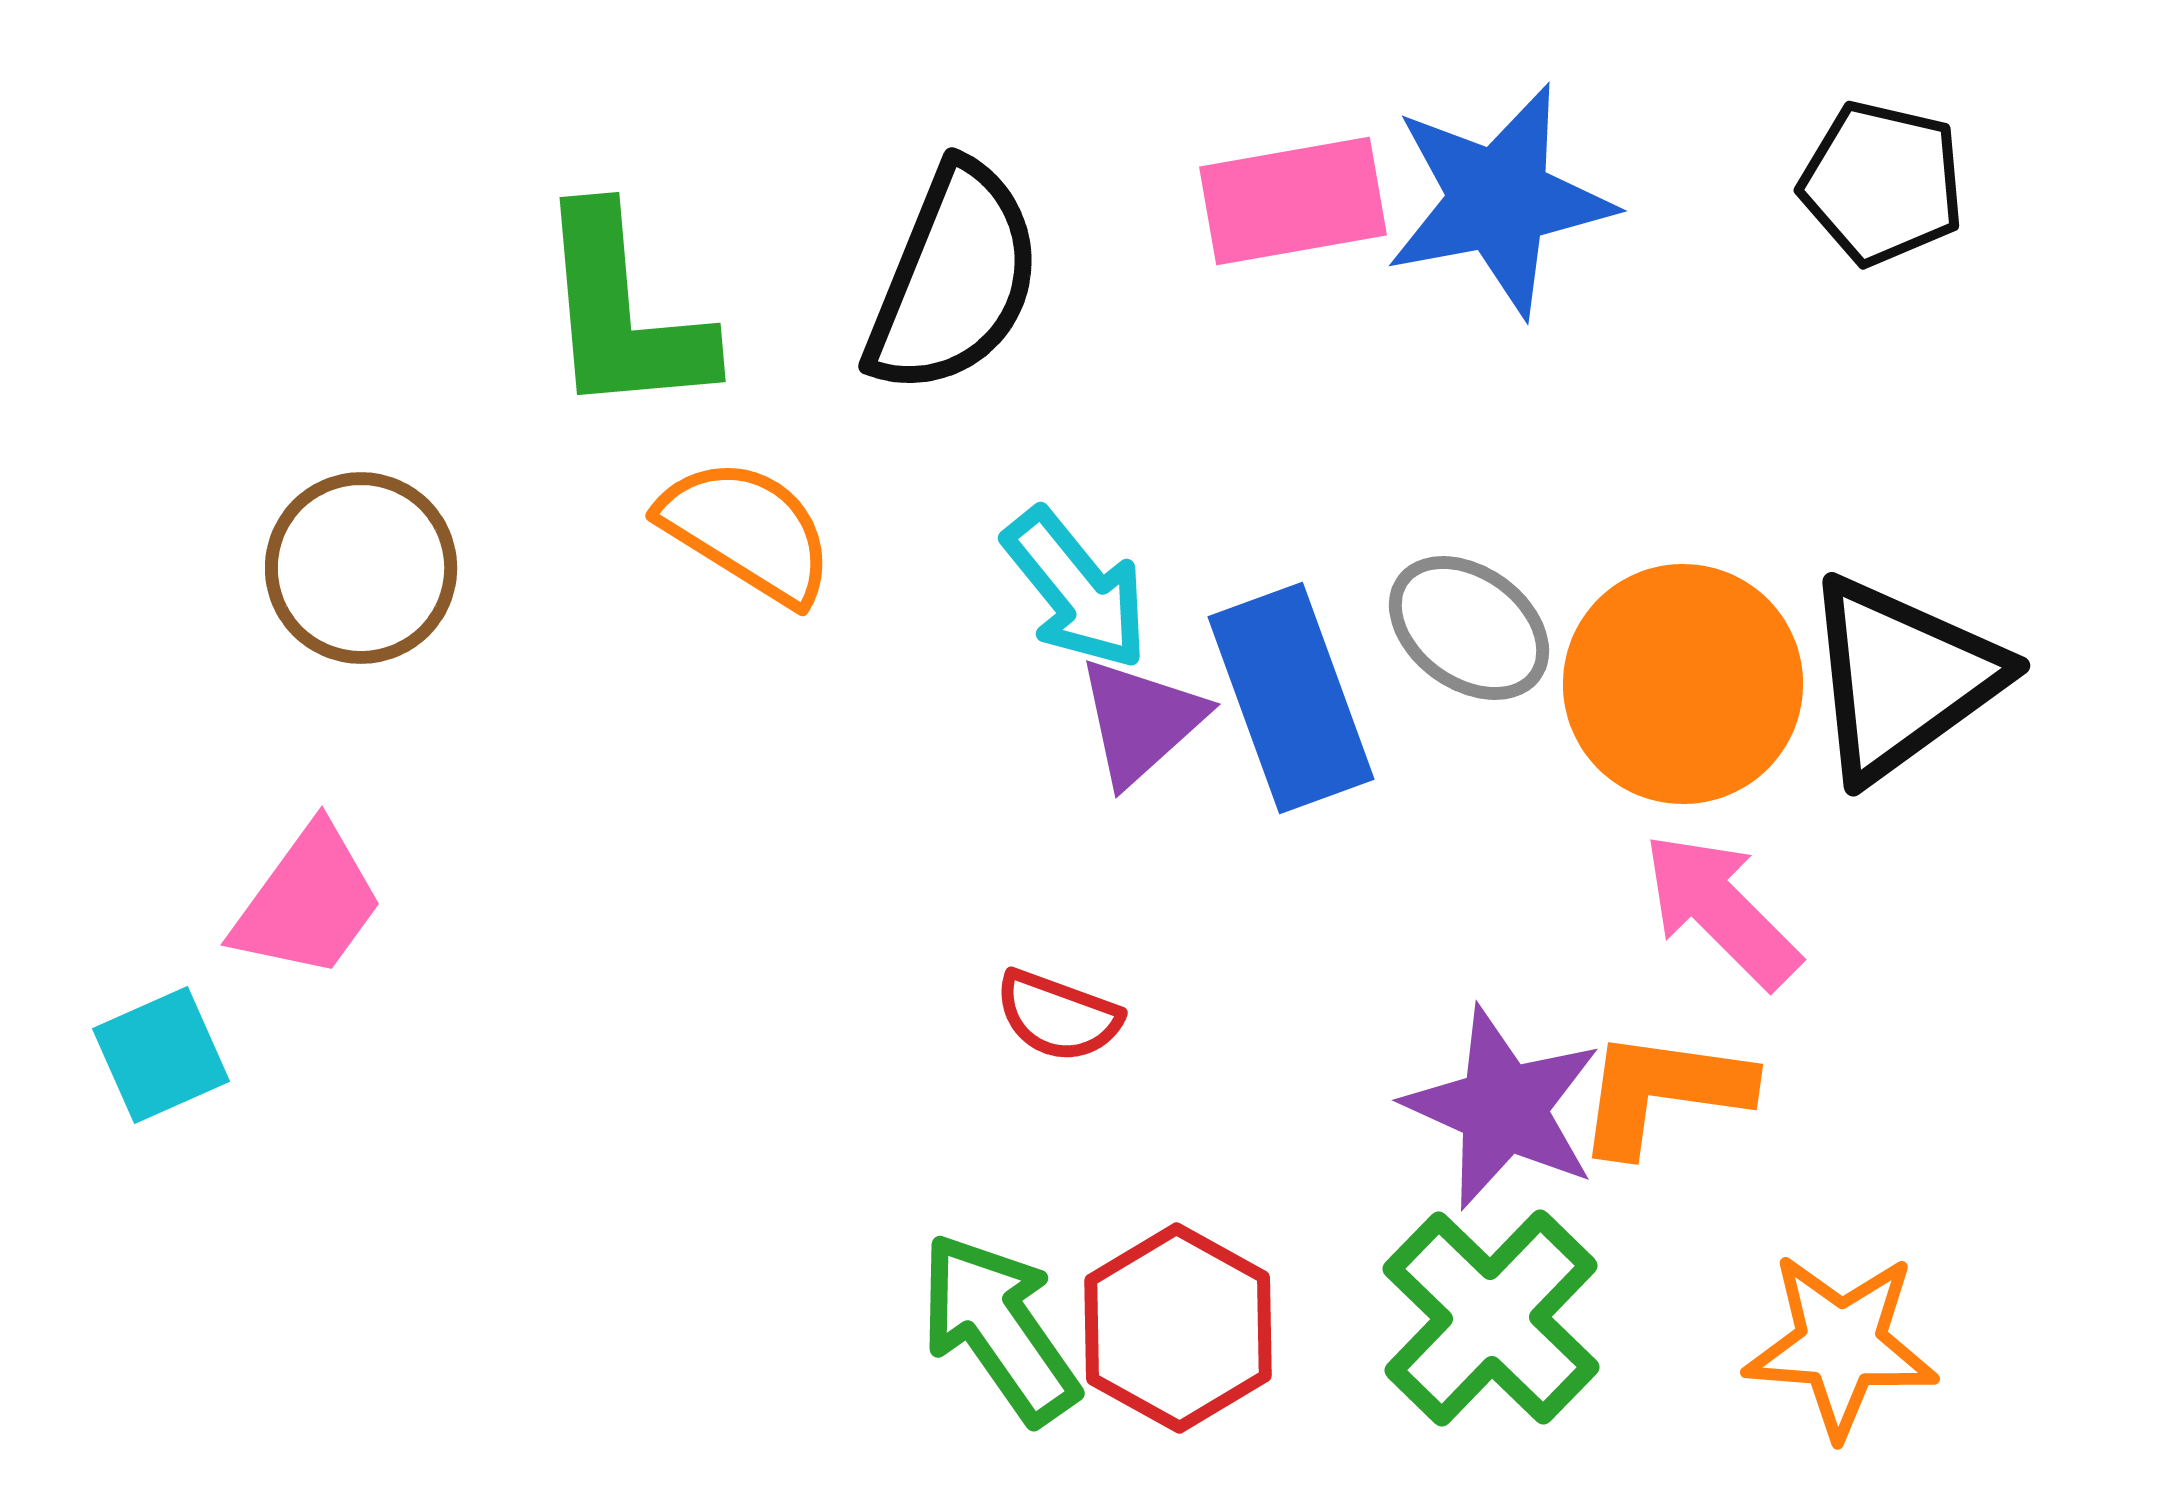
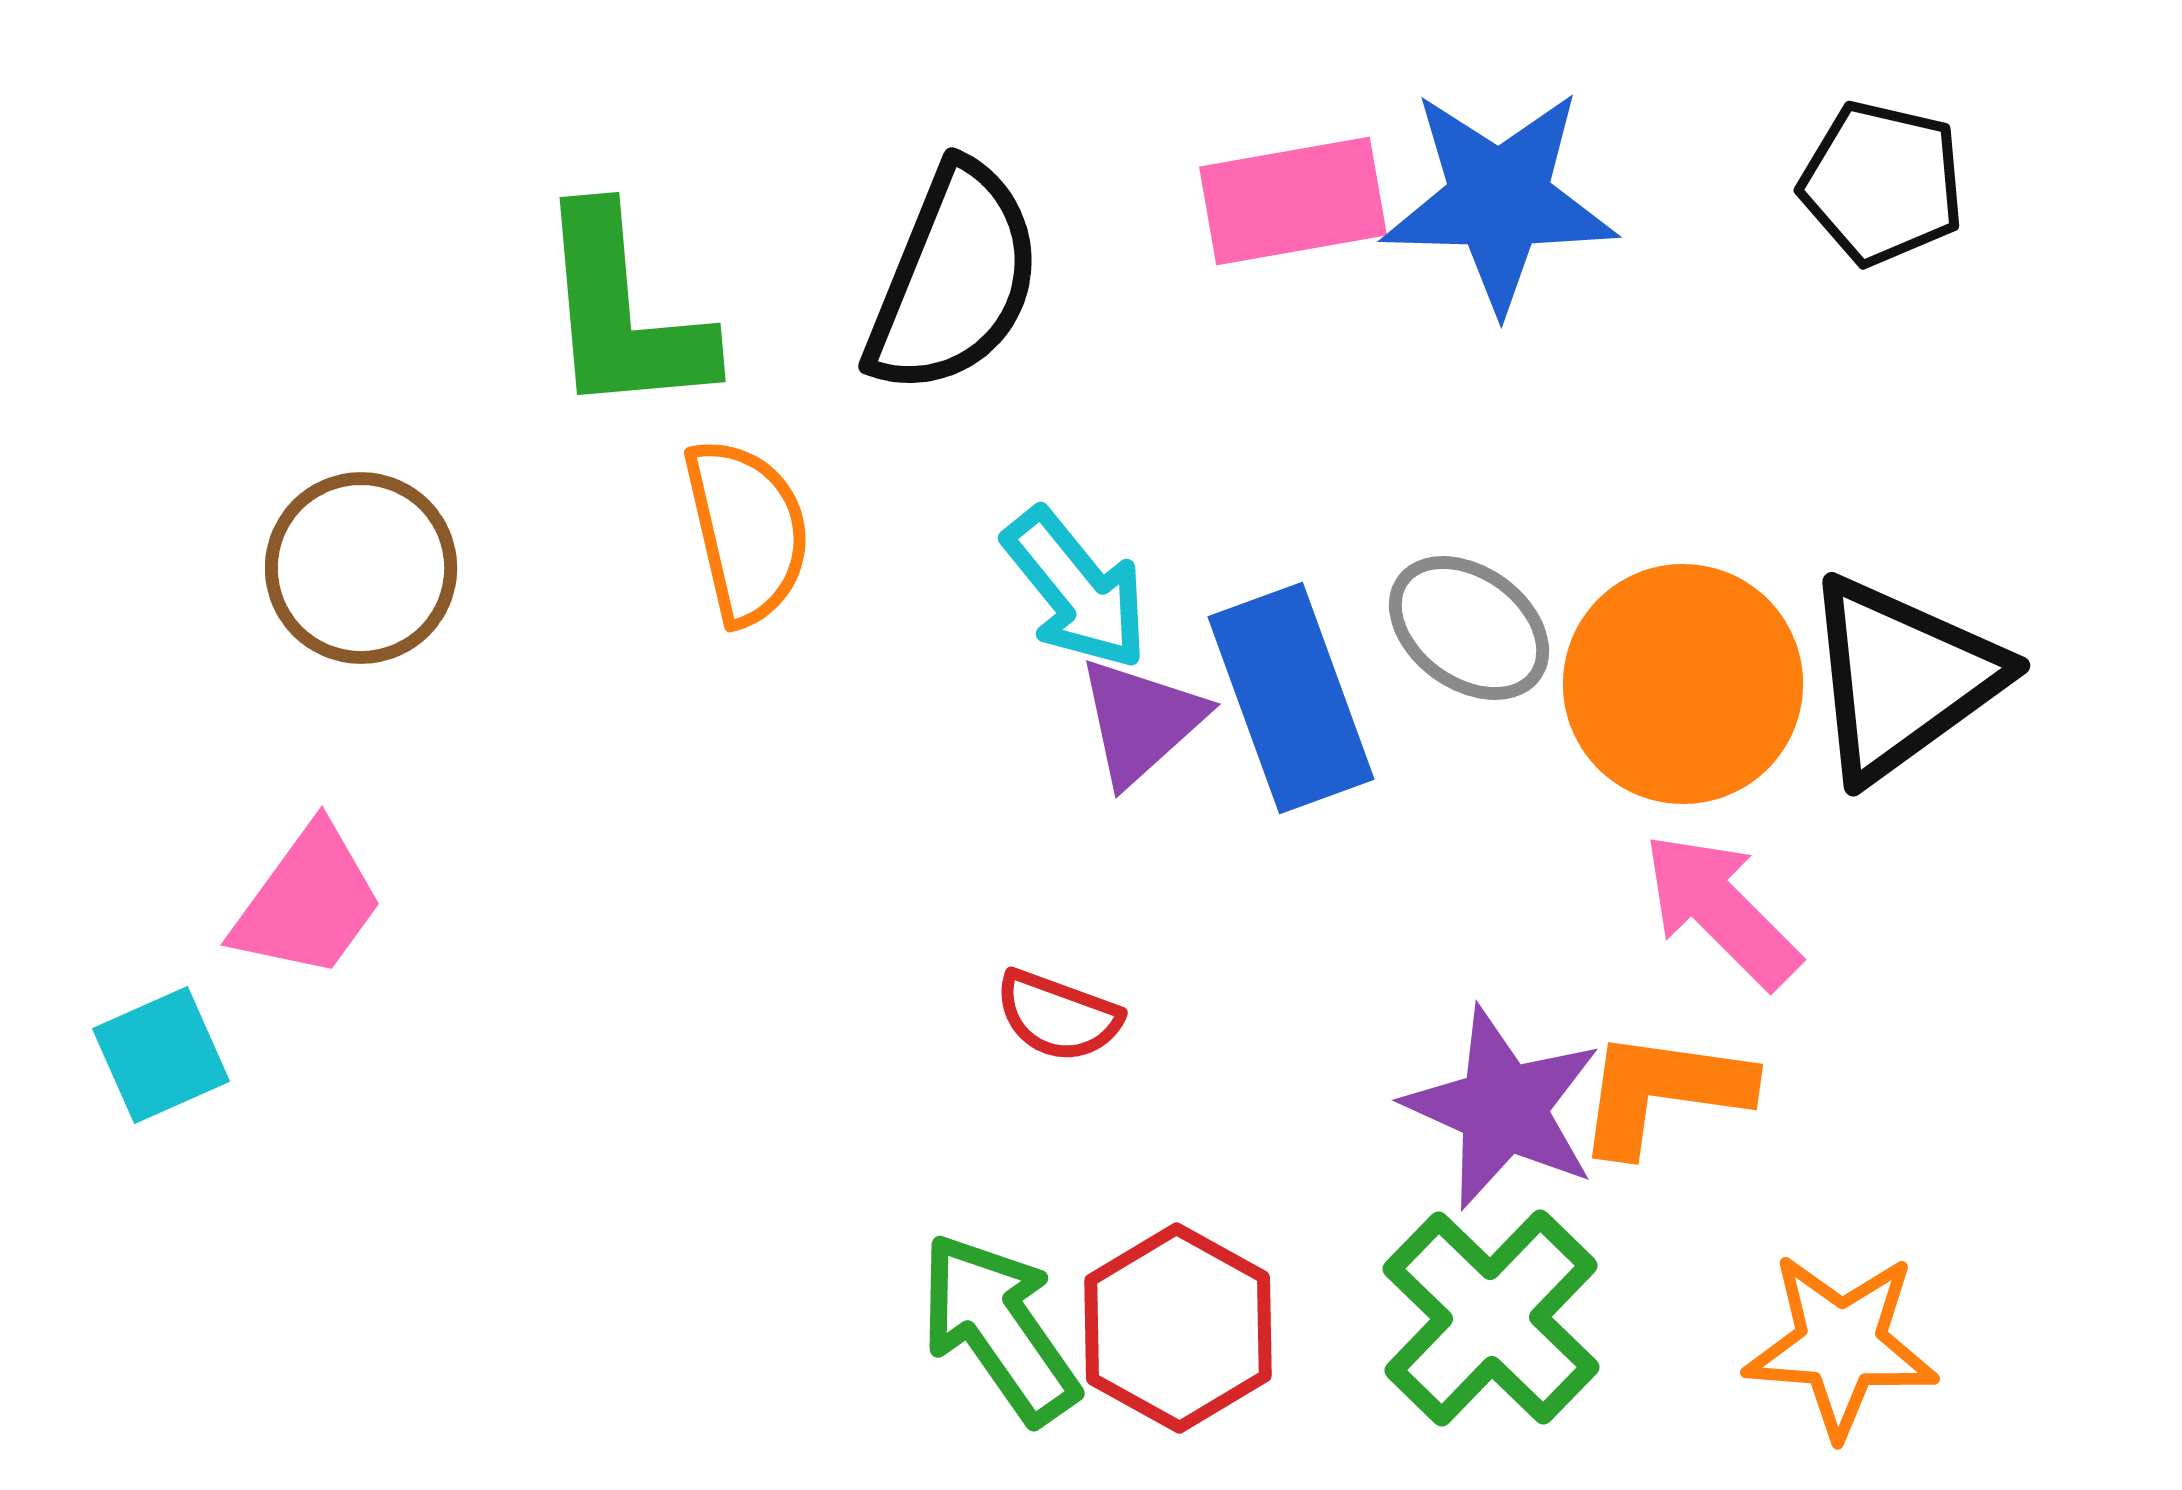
blue star: rotated 12 degrees clockwise
orange semicircle: rotated 45 degrees clockwise
